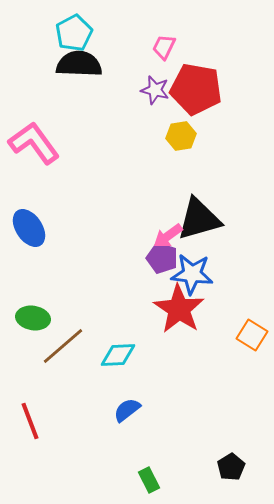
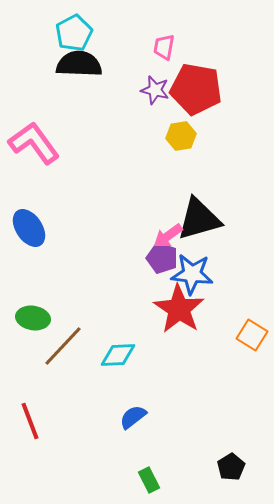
pink trapezoid: rotated 16 degrees counterclockwise
brown line: rotated 6 degrees counterclockwise
blue semicircle: moved 6 px right, 7 px down
